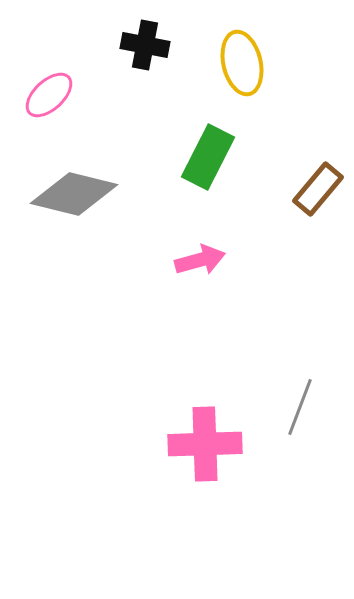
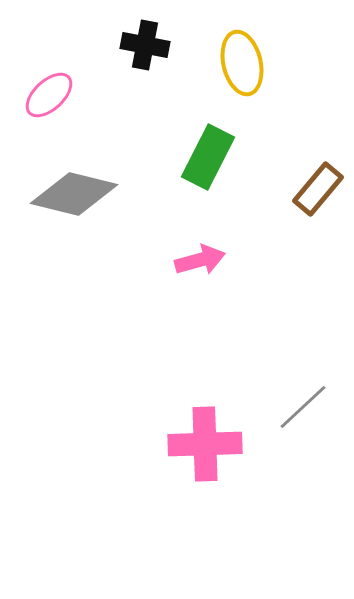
gray line: moved 3 px right; rotated 26 degrees clockwise
